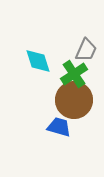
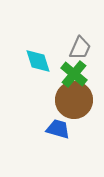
gray trapezoid: moved 6 px left, 2 px up
green cross: rotated 16 degrees counterclockwise
blue trapezoid: moved 1 px left, 2 px down
